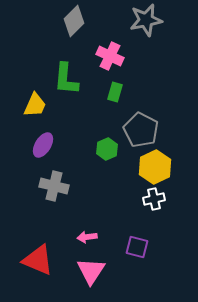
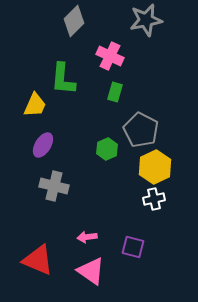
green L-shape: moved 3 px left
purple square: moved 4 px left
pink triangle: rotated 28 degrees counterclockwise
